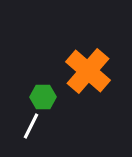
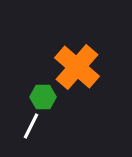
orange cross: moved 11 px left, 4 px up
